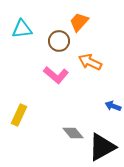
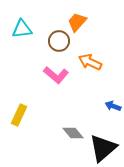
orange trapezoid: moved 2 px left
black triangle: moved 1 px right, 1 px down; rotated 12 degrees counterclockwise
